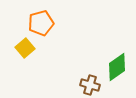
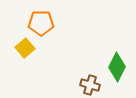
orange pentagon: rotated 15 degrees clockwise
green diamond: rotated 28 degrees counterclockwise
